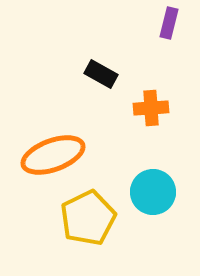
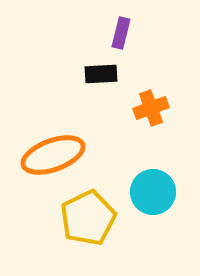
purple rectangle: moved 48 px left, 10 px down
black rectangle: rotated 32 degrees counterclockwise
orange cross: rotated 16 degrees counterclockwise
